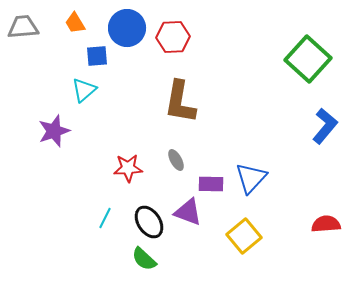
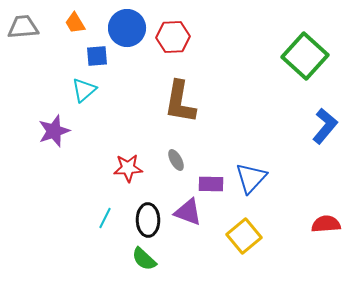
green square: moved 3 px left, 3 px up
black ellipse: moved 1 px left, 2 px up; rotated 32 degrees clockwise
